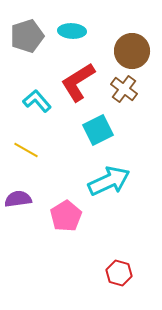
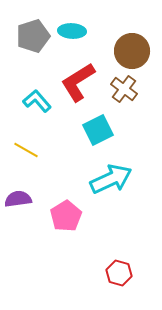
gray pentagon: moved 6 px right
cyan arrow: moved 2 px right, 2 px up
